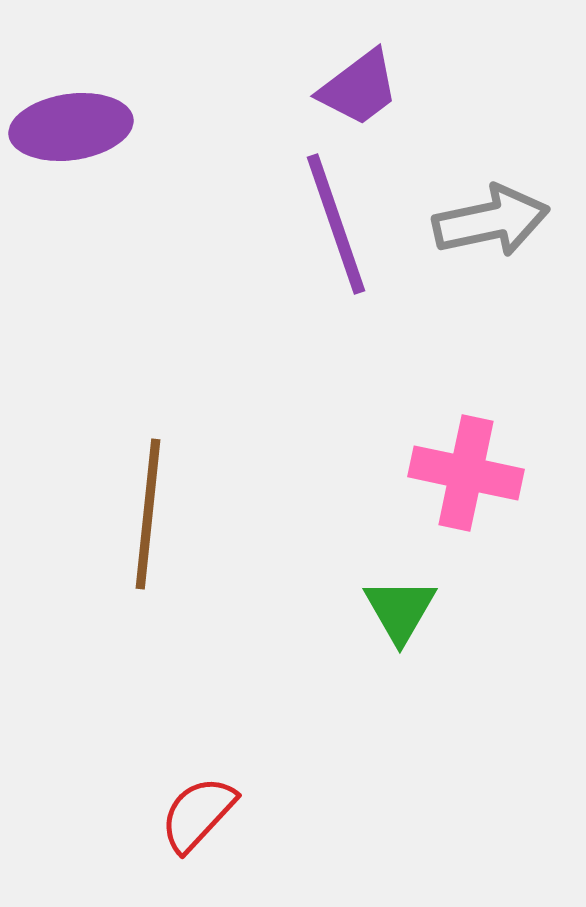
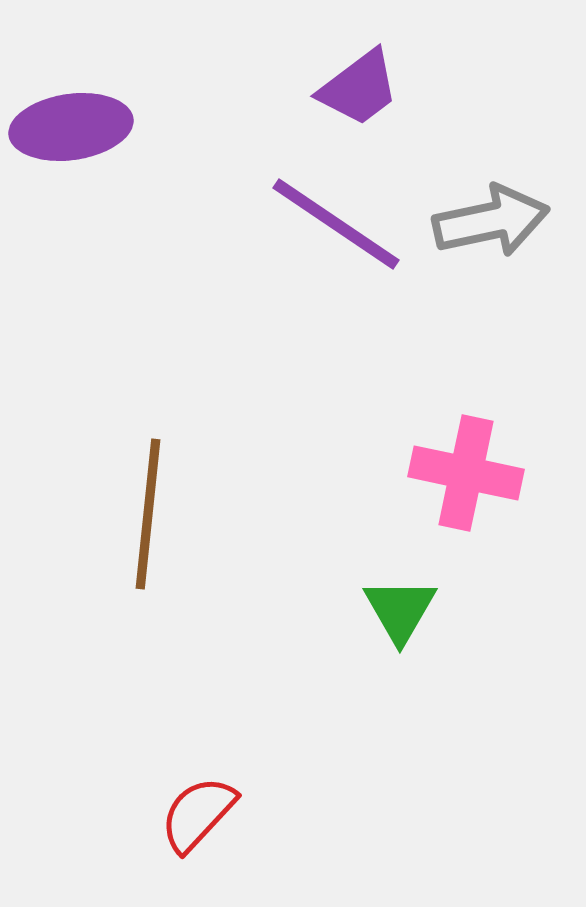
purple line: rotated 37 degrees counterclockwise
